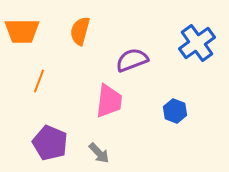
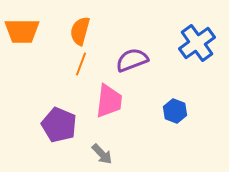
orange line: moved 42 px right, 17 px up
purple pentagon: moved 9 px right, 18 px up
gray arrow: moved 3 px right, 1 px down
